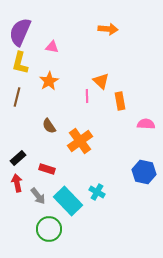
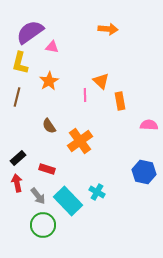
purple semicircle: moved 10 px right; rotated 32 degrees clockwise
pink line: moved 2 px left, 1 px up
pink semicircle: moved 3 px right, 1 px down
green circle: moved 6 px left, 4 px up
